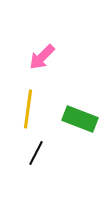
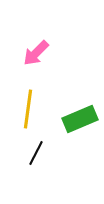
pink arrow: moved 6 px left, 4 px up
green rectangle: rotated 44 degrees counterclockwise
